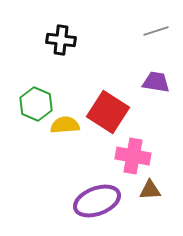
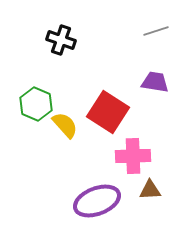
black cross: rotated 12 degrees clockwise
purple trapezoid: moved 1 px left
yellow semicircle: rotated 52 degrees clockwise
pink cross: rotated 12 degrees counterclockwise
